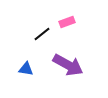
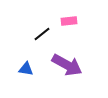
pink rectangle: moved 2 px right, 1 px up; rotated 14 degrees clockwise
purple arrow: moved 1 px left
